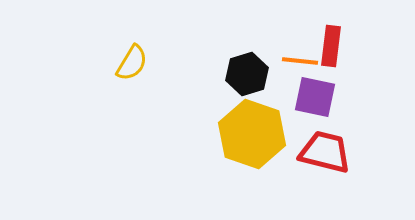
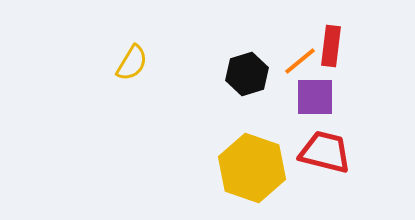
orange line: rotated 45 degrees counterclockwise
purple square: rotated 12 degrees counterclockwise
yellow hexagon: moved 34 px down
